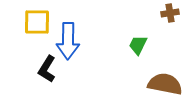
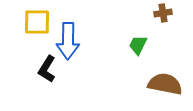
brown cross: moved 7 px left
